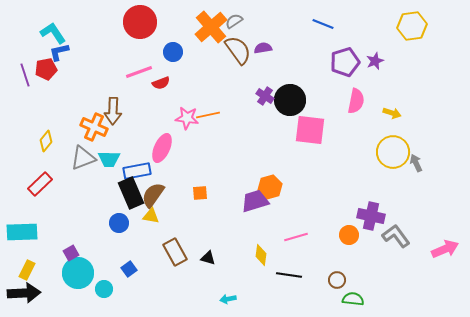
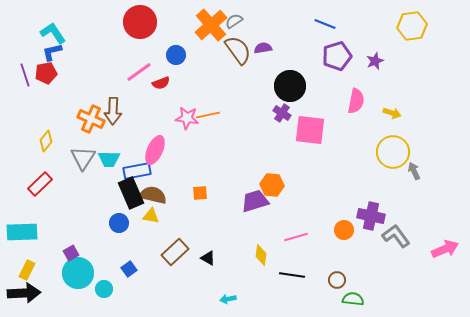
blue line at (323, 24): moved 2 px right
orange cross at (211, 27): moved 2 px up
blue L-shape at (59, 52): moved 7 px left
blue circle at (173, 52): moved 3 px right, 3 px down
purple pentagon at (345, 62): moved 8 px left, 6 px up
red pentagon at (46, 69): moved 4 px down
pink line at (139, 72): rotated 16 degrees counterclockwise
purple cross at (265, 96): moved 17 px right, 17 px down
black circle at (290, 100): moved 14 px up
orange cross at (94, 127): moved 3 px left, 8 px up
pink ellipse at (162, 148): moved 7 px left, 2 px down
gray triangle at (83, 158): rotated 36 degrees counterclockwise
gray arrow at (416, 163): moved 2 px left, 8 px down
orange hexagon at (270, 187): moved 2 px right, 2 px up; rotated 20 degrees clockwise
brown semicircle at (153, 195): rotated 68 degrees clockwise
orange circle at (349, 235): moved 5 px left, 5 px up
brown rectangle at (175, 252): rotated 76 degrees clockwise
black triangle at (208, 258): rotated 14 degrees clockwise
black line at (289, 275): moved 3 px right
